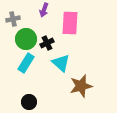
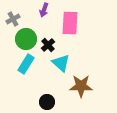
gray cross: rotated 16 degrees counterclockwise
black cross: moved 1 px right, 2 px down; rotated 16 degrees counterclockwise
cyan rectangle: moved 1 px down
brown star: rotated 15 degrees clockwise
black circle: moved 18 px right
